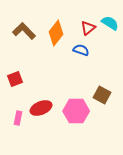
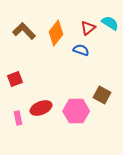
pink rectangle: rotated 24 degrees counterclockwise
